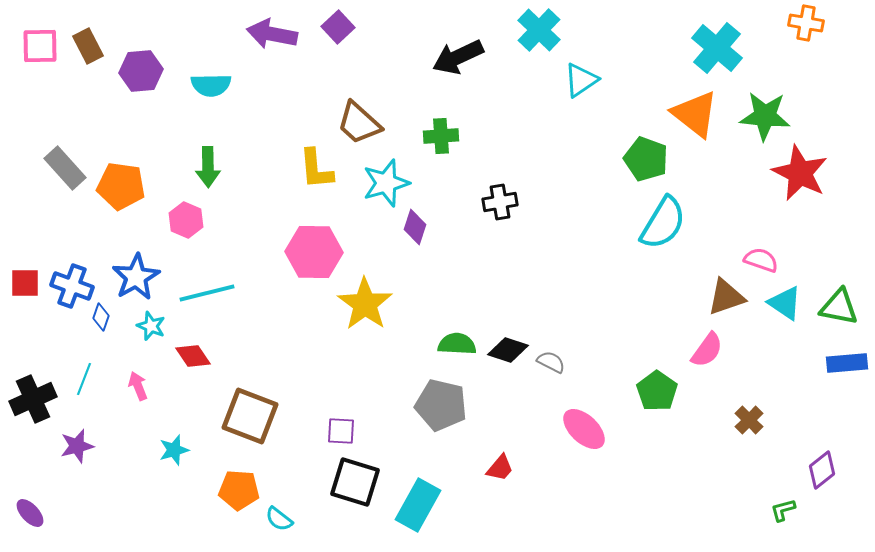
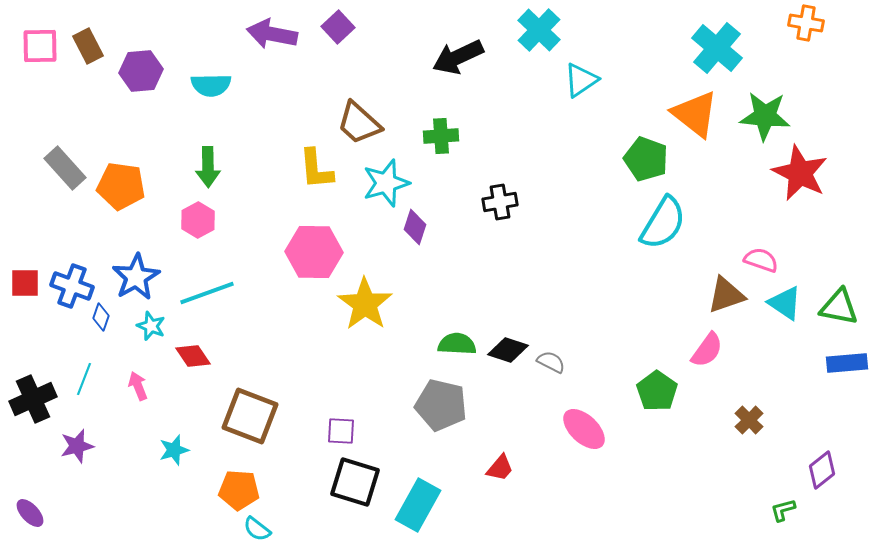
pink hexagon at (186, 220): moved 12 px right; rotated 8 degrees clockwise
cyan line at (207, 293): rotated 6 degrees counterclockwise
brown triangle at (726, 297): moved 2 px up
cyan semicircle at (279, 519): moved 22 px left, 10 px down
